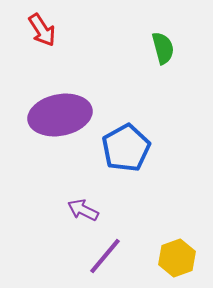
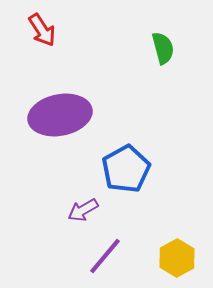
blue pentagon: moved 21 px down
purple arrow: rotated 56 degrees counterclockwise
yellow hexagon: rotated 9 degrees counterclockwise
